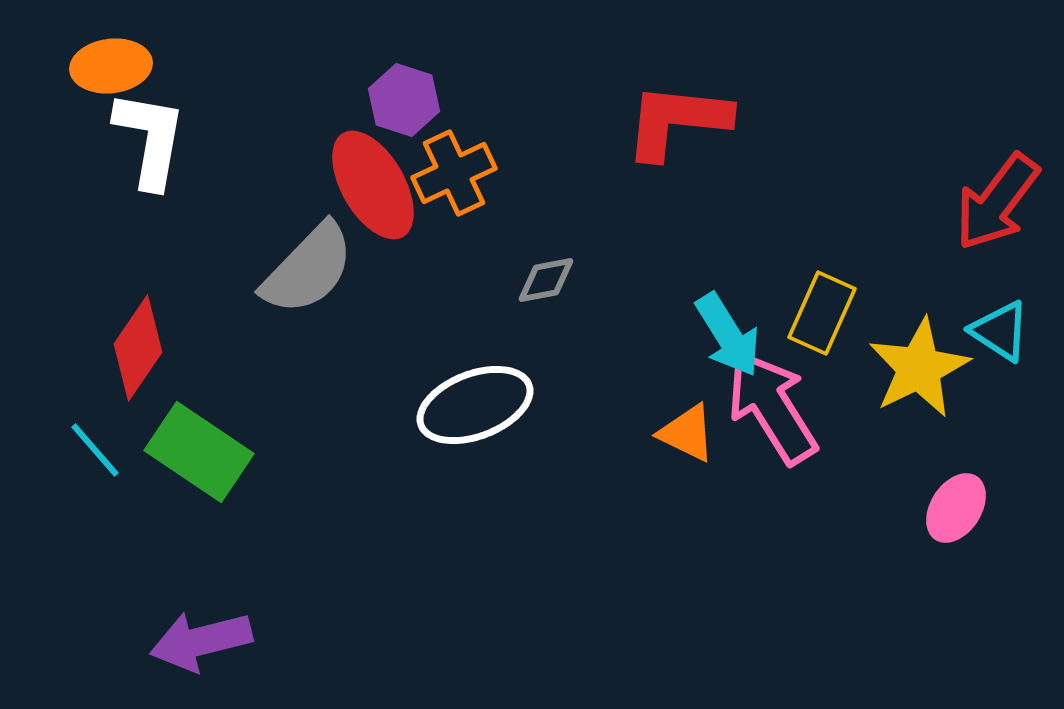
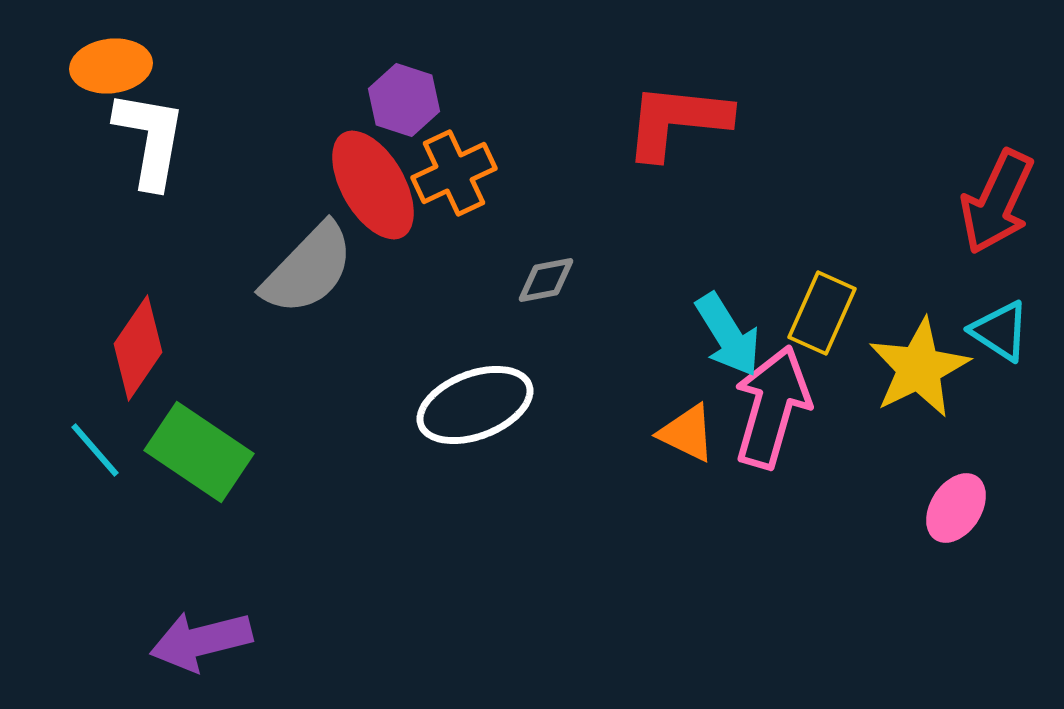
red arrow: rotated 12 degrees counterclockwise
pink arrow: rotated 48 degrees clockwise
